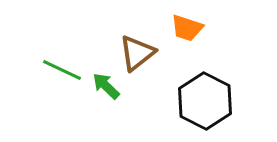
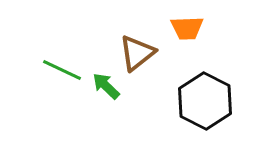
orange trapezoid: rotated 20 degrees counterclockwise
